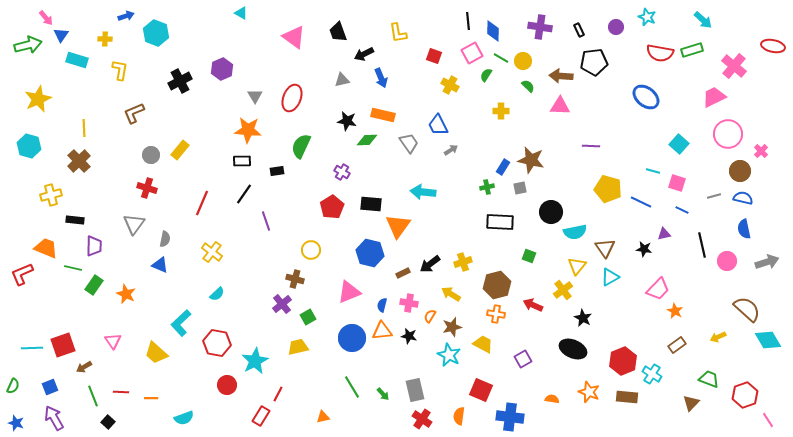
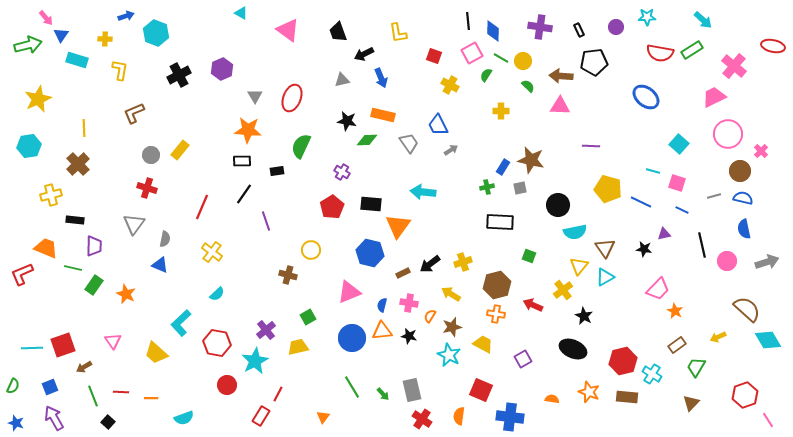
cyan star at (647, 17): rotated 24 degrees counterclockwise
pink triangle at (294, 37): moved 6 px left, 7 px up
green rectangle at (692, 50): rotated 15 degrees counterclockwise
black cross at (180, 81): moved 1 px left, 6 px up
cyan hexagon at (29, 146): rotated 25 degrees counterclockwise
brown cross at (79, 161): moved 1 px left, 3 px down
red line at (202, 203): moved 4 px down
black circle at (551, 212): moved 7 px right, 7 px up
yellow triangle at (577, 266): moved 2 px right
cyan triangle at (610, 277): moved 5 px left
brown cross at (295, 279): moved 7 px left, 4 px up
purple cross at (282, 304): moved 16 px left, 26 px down
black star at (583, 318): moved 1 px right, 2 px up
red hexagon at (623, 361): rotated 8 degrees clockwise
green trapezoid at (709, 379): moved 13 px left, 12 px up; rotated 80 degrees counterclockwise
gray rectangle at (415, 390): moved 3 px left
orange triangle at (323, 417): rotated 40 degrees counterclockwise
